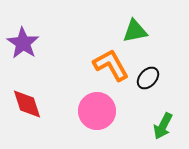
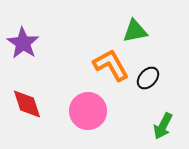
pink circle: moved 9 px left
